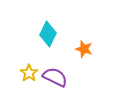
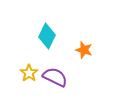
cyan diamond: moved 1 px left, 2 px down
orange star: moved 1 px down
